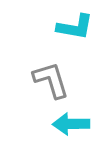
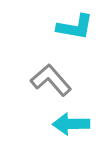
gray L-shape: rotated 24 degrees counterclockwise
